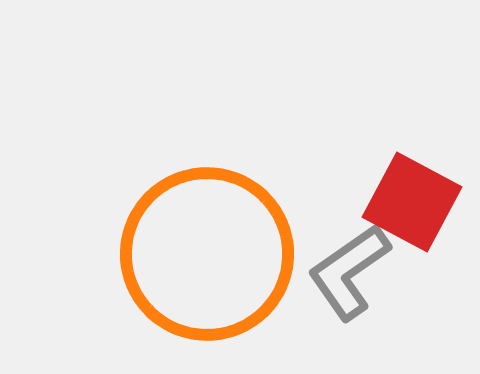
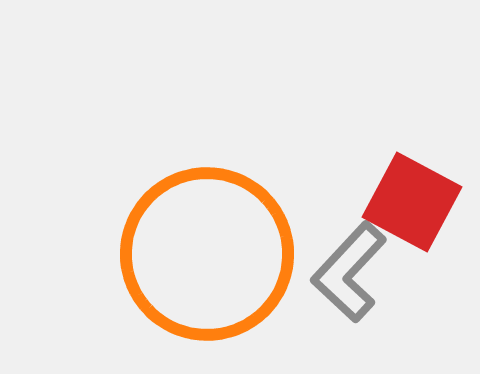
gray L-shape: rotated 12 degrees counterclockwise
